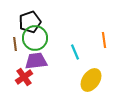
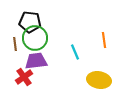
black pentagon: rotated 25 degrees clockwise
yellow ellipse: moved 8 px right; rotated 65 degrees clockwise
